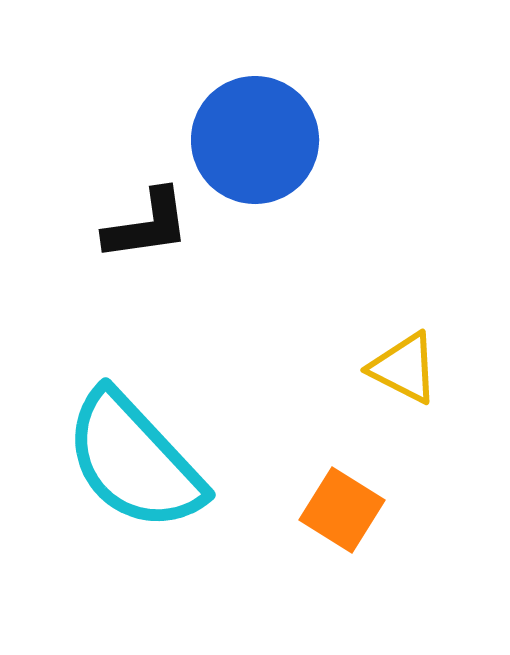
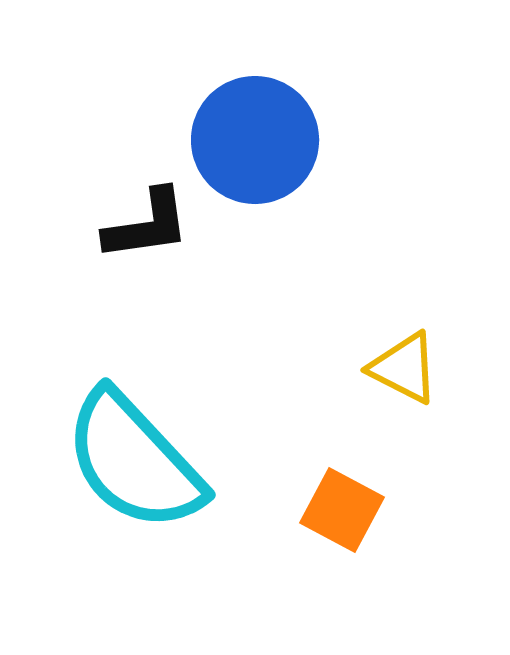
orange square: rotated 4 degrees counterclockwise
